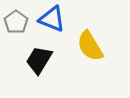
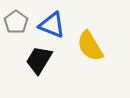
blue triangle: moved 6 px down
